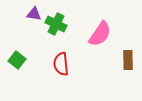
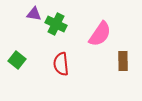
brown rectangle: moved 5 px left, 1 px down
